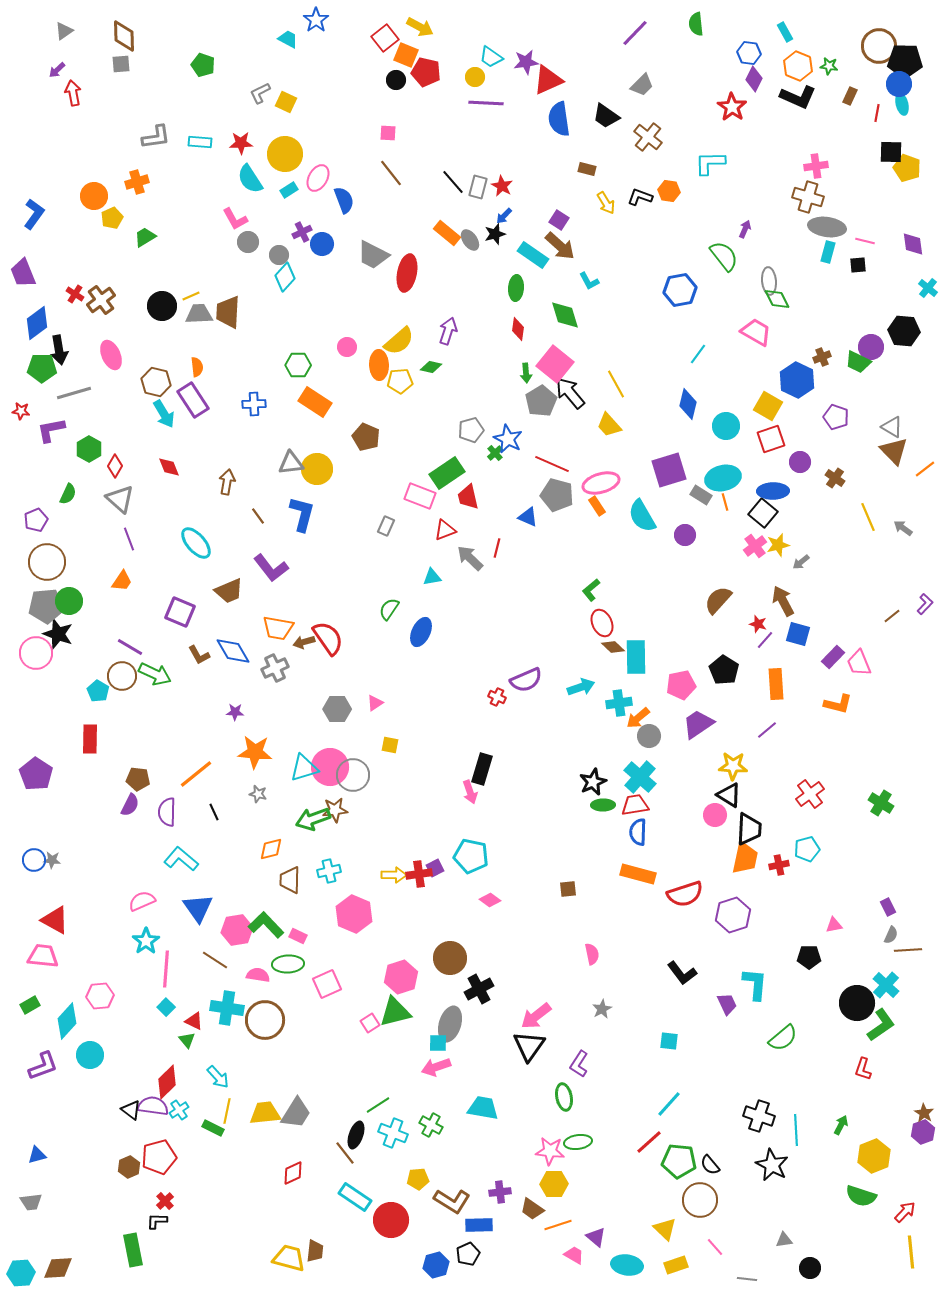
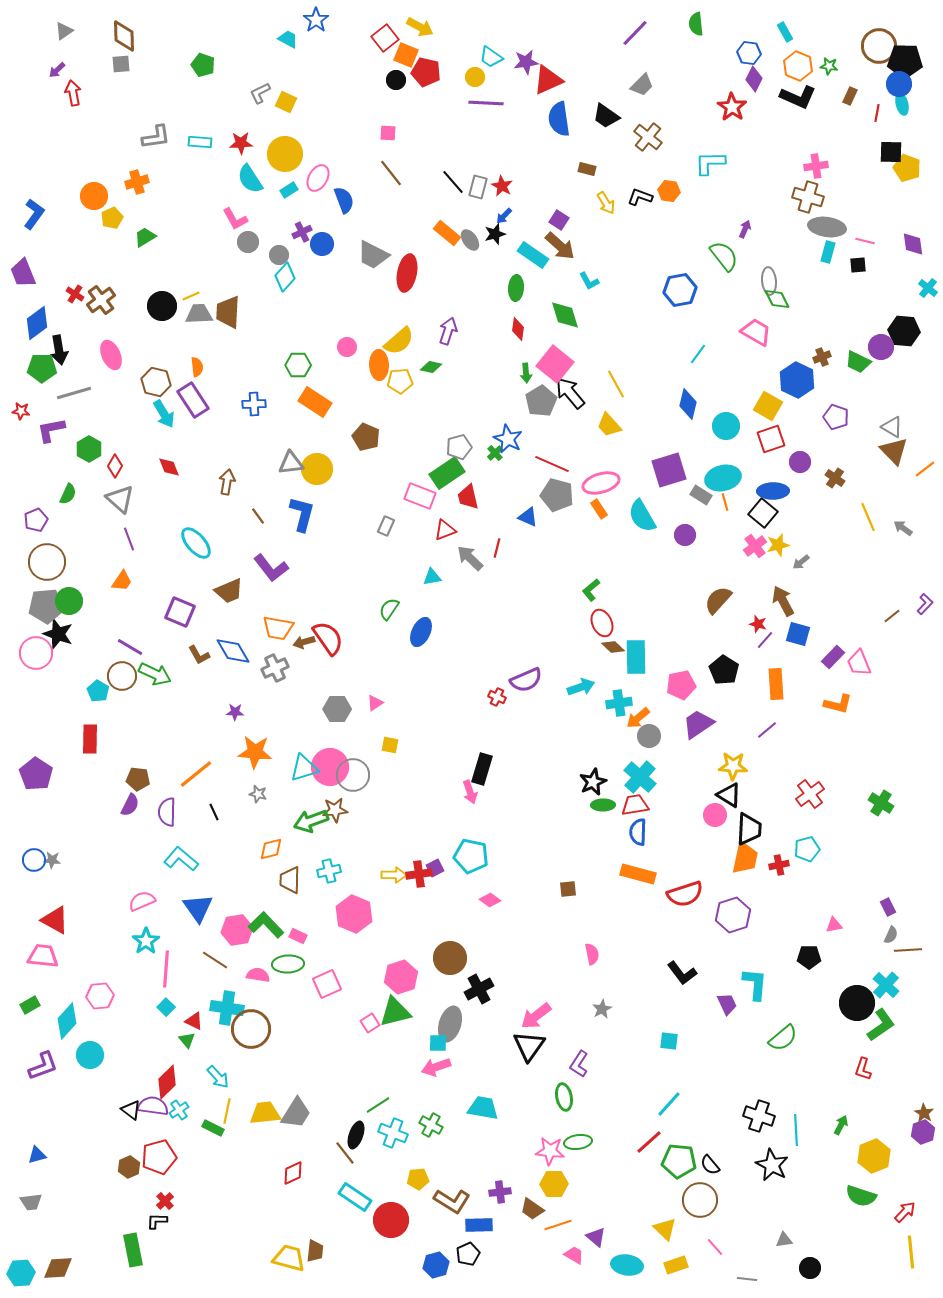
purple circle at (871, 347): moved 10 px right
gray pentagon at (471, 430): moved 12 px left, 17 px down
orange rectangle at (597, 506): moved 2 px right, 3 px down
green arrow at (313, 819): moved 2 px left, 2 px down
brown circle at (265, 1020): moved 14 px left, 9 px down
